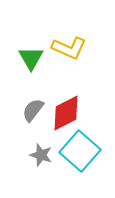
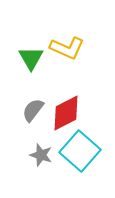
yellow L-shape: moved 2 px left
